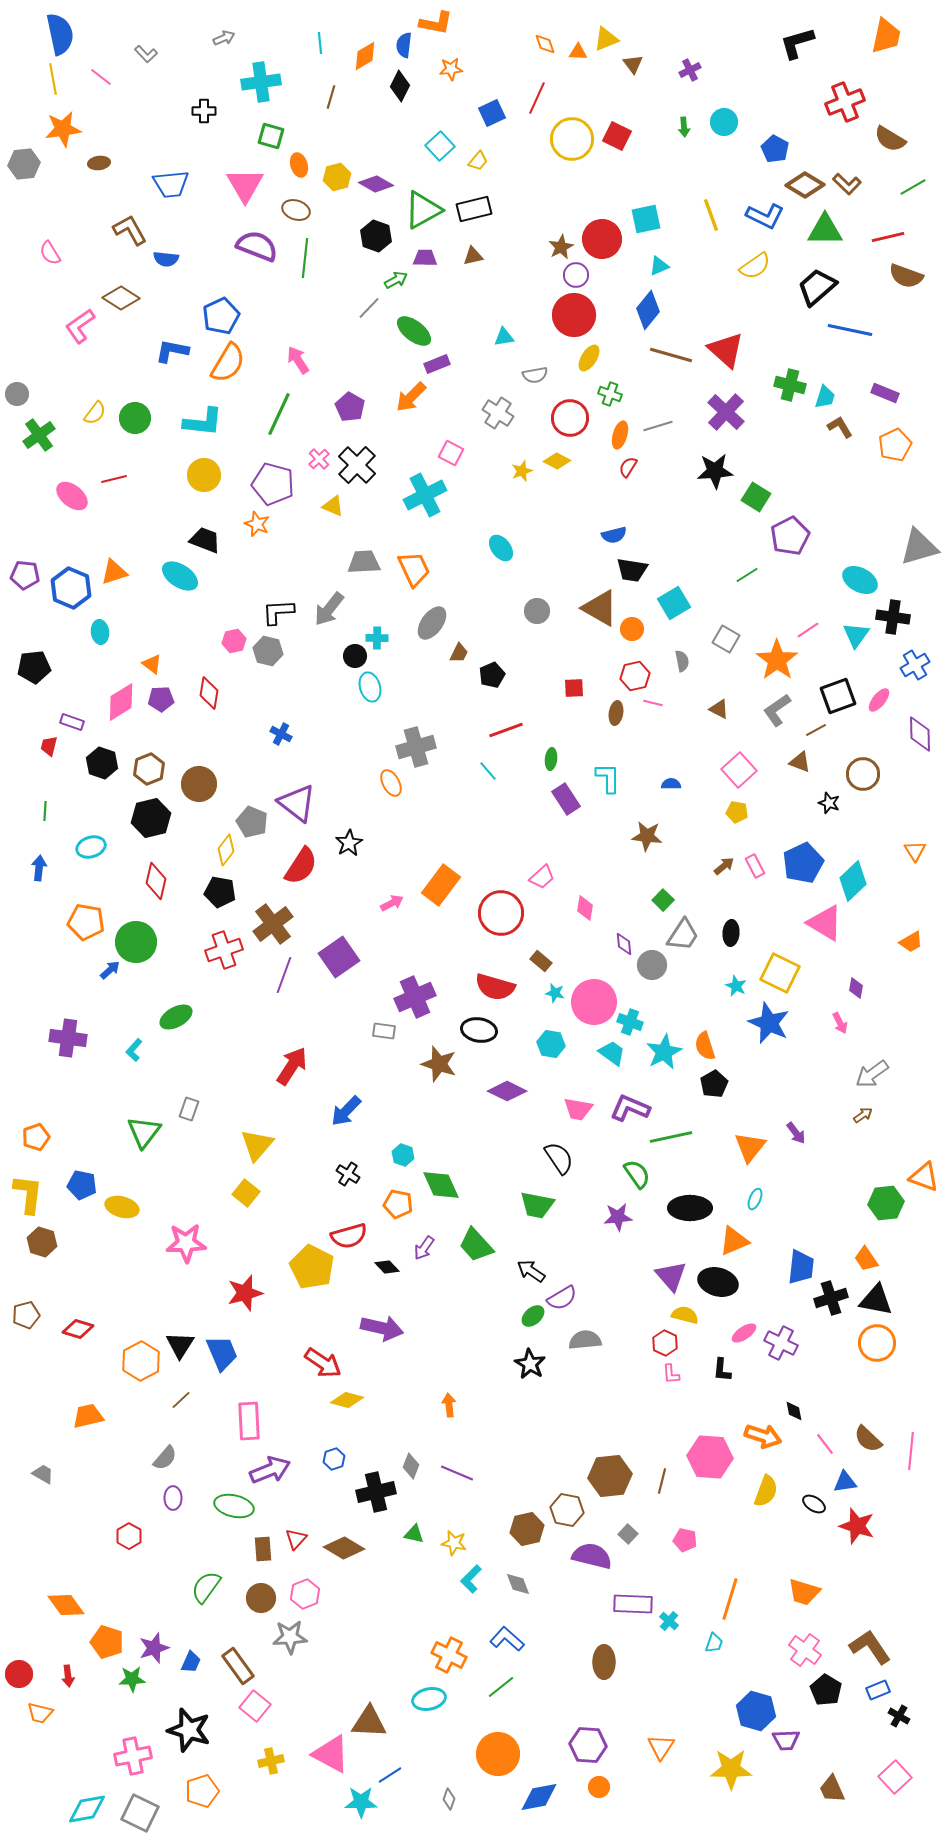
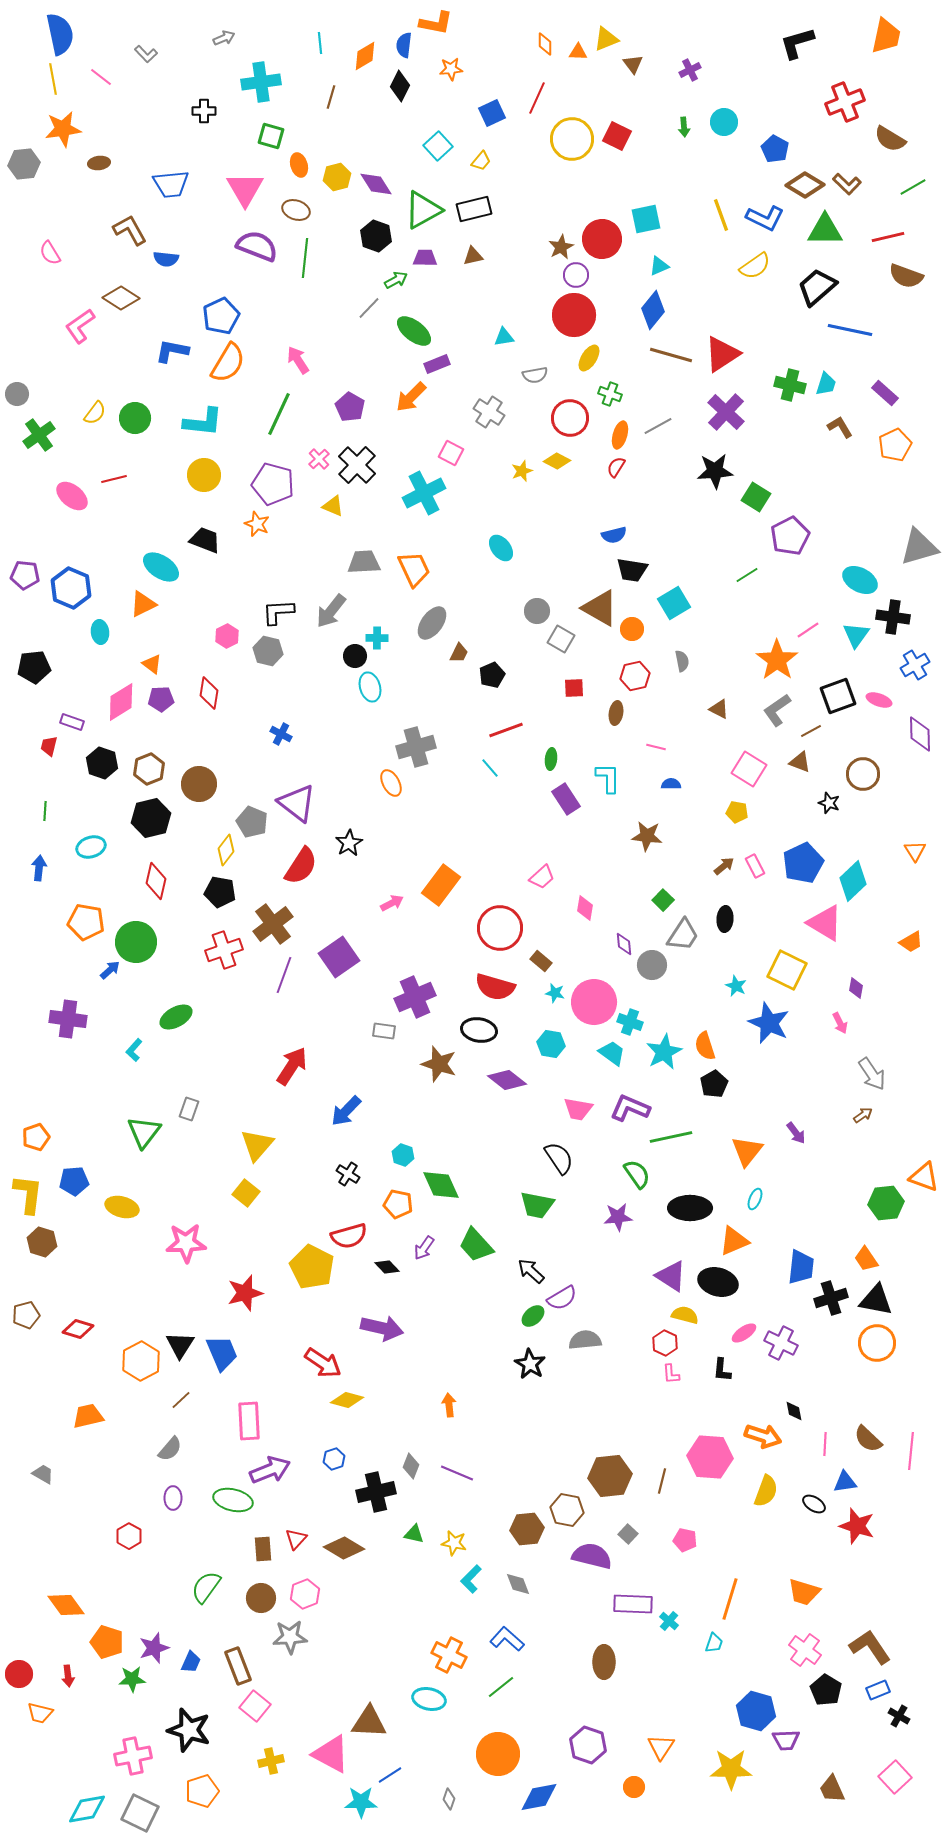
orange diamond at (545, 44): rotated 20 degrees clockwise
cyan square at (440, 146): moved 2 px left
yellow trapezoid at (478, 161): moved 3 px right
purple diamond at (376, 184): rotated 28 degrees clockwise
pink triangle at (245, 185): moved 4 px down
yellow line at (711, 215): moved 10 px right
blue L-shape at (765, 216): moved 2 px down
blue diamond at (648, 310): moved 5 px right
red triangle at (726, 350): moved 4 px left, 4 px down; rotated 45 degrees clockwise
purple rectangle at (885, 393): rotated 20 degrees clockwise
cyan trapezoid at (825, 397): moved 1 px right, 13 px up
gray cross at (498, 413): moved 9 px left, 1 px up
gray line at (658, 426): rotated 12 degrees counterclockwise
red semicircle at (628, 467): moved 12 px left
cyan cross at (425, 495): moved 1 px left, 2 px up
orange triangle at (114, 572): moved 29 px right, 32 px down; rotated 8 degrees counterclockwise
cyan ellipse at (180, 576): moved 19 px left, 9 px up
gray arrow at (329, 609): moved 2 px right, 2 px down
gray square at (726, 639): moved 165 px left
pink hexagon at (234, 641): moved 7 px left, 5 px up; rotated 15 degrees counterclockwise
pink ellipse at (879, 700): rotated 70 degrees clockwise
pink line at (653, 703): moved 3 px right, 44 px down
brown line at (816, 730): moved 5 px left, 1 px down
pink square at (739, 770): moved 10 px right, 1 px up; rotated 16 degrees counterclockwise
cyan line at (488, 771): moved 2 px right, 3 px up
red circle at (501, 913): moved 1 px left, 15 px down
black ellipse at (731, 933): moved 6 px left, 14 px up
yellow square at (780, 973): moved 7 px right, 3 px up
purple cross at (68, 1038): moved 19 px up
gray arrow at (872, 1074): rotated 88 degrees counterclockwise
purple diamond at (507, 1091): moved 11 px up; rotated 12 degrees clockwise
orange triangle at (750, 1147): moved 3 px left, 4 px down
blue pentagon at (82, 1185): moved 8 px left, 4 px up; rotated 16 degrees counterclockwise
black arrow at (531, 1271): rotated 8 degrees clockwise
purple triangle at (671, 1276): rotated 16 degrees counterclockwise
pink line at (825, 1444): rotated 40 degrees clockwise
gray semicircle at (165, 1458): moved 5 px right, 9 px up
green ellipse at (234, 1506): moved 1 px left, 6 px up
brown hexagon at (527, 1529): rotated 8 degrees clockwise
brown rectangle at (238, 1666): rotated 15 degrees clockwise
cyan ellipse at (429, 1699): rotated 24 degrees clockwise
purple hexagon at (588, 1745): rotated 15 degrees clockwise
orange circle at (599, 1787): moved 35 px right
